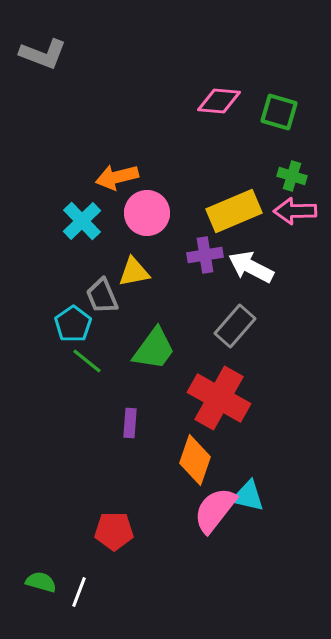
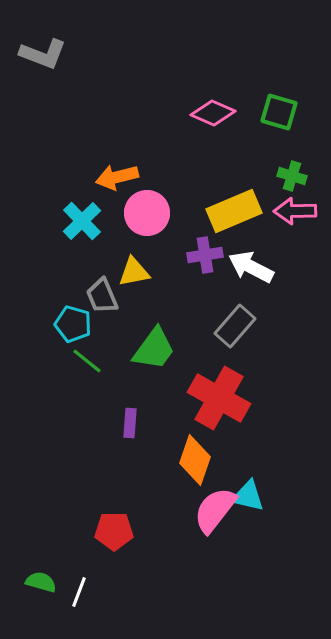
pink diamond: moved 6 px left, 12 px down; rotated 18 degrees clockwise
cyan pentagon: rotated 21 degrees counterclockwise
